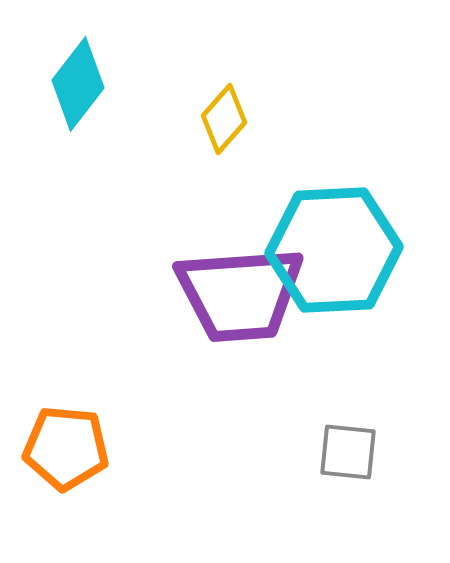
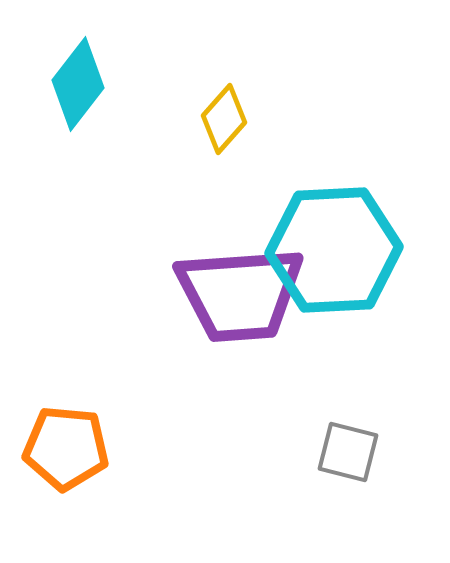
gray square: rotated 8 degrees clockwise
